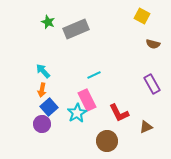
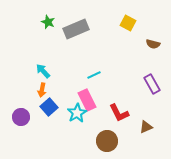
yellow square: moved 14 px left, 7 px down
purple circle: moved 21 px left, 7 px up
